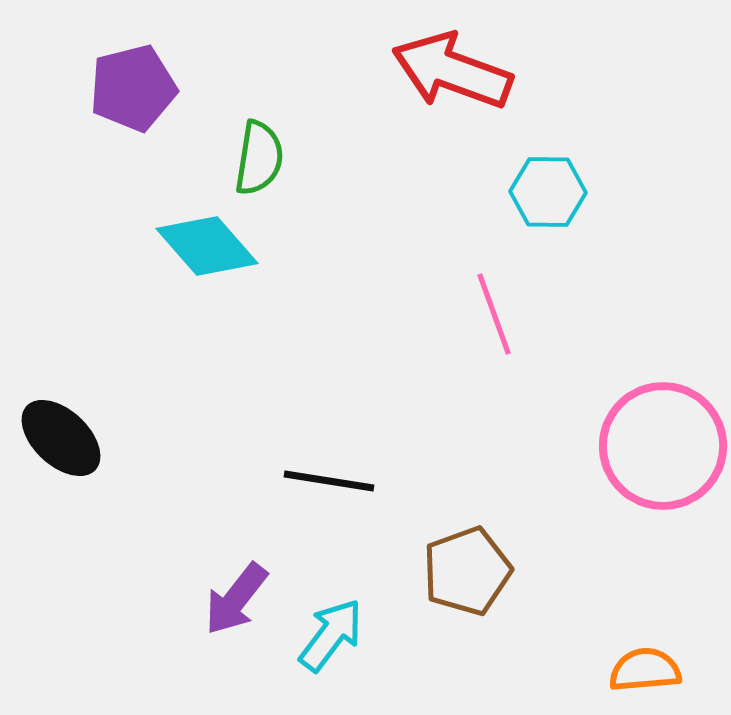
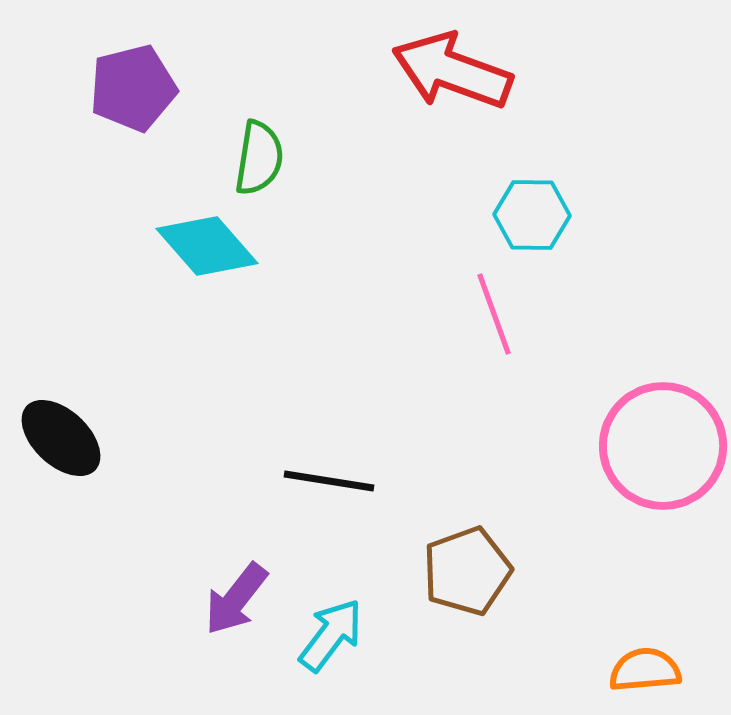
cyan hexagon: moved 16 px left, 23 px down
